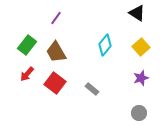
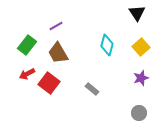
black triangle: rotated 24 degrees clockwise
purple line: moved 8 px down; rotated 24 degrees clockwise
cyan diamond: moved 2 px right; rotated 25 degrees counterclockwise
brown trapezoid: moved 2 px right, 1 px down
red arrow: rotated 21 degrees clockwise
red square: moved 6 px left
